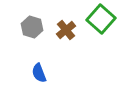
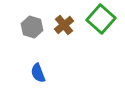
brown cross: moved 2 px left, 5 px up
blue semicircle: moved 1 px left
